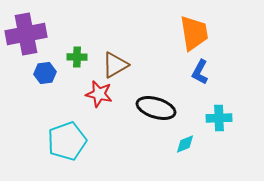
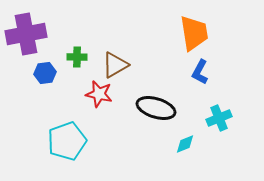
cyan cross: rotated 20 degrees counterclockwise
